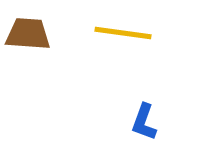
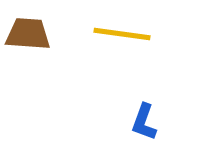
yellow line: moved 1 px left, 1 px down
